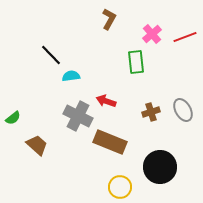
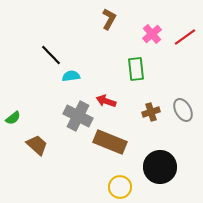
red line: rotated 15 degrees counterclockwise
green rectangle: moved 7 px down
